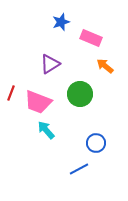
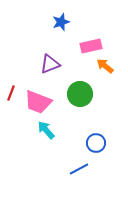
pink rectangle: moved 8 px down; rotated 35 degrees counterclockwise
purple triangle: rotated 10 degrees clockwise
